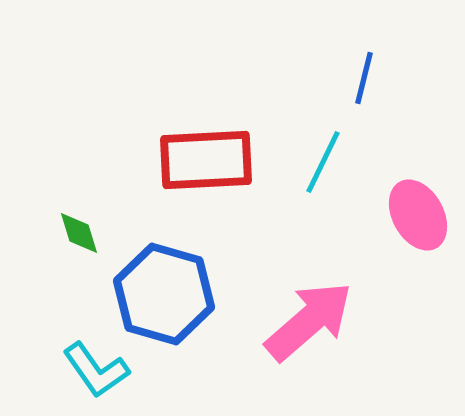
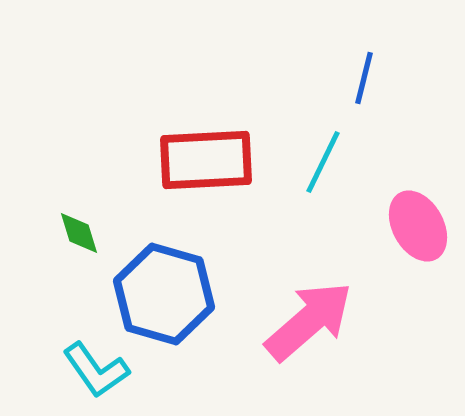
pink ellipse: moved 11 px down
